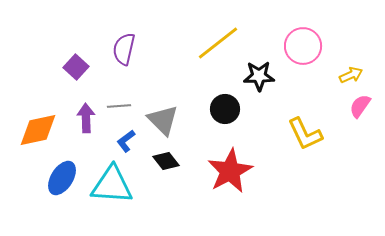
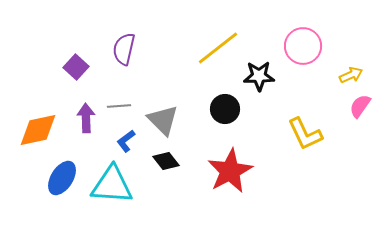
yellow line: moved 5 px down
